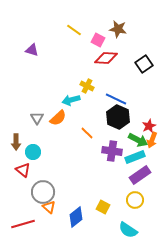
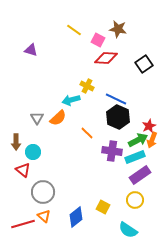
purple triangle: moved 1 px left
green arrow: rotated 54 degrees counterclockwise
orange triangle: moved 5 px left, 9 px down
